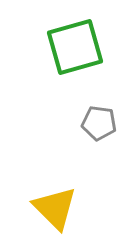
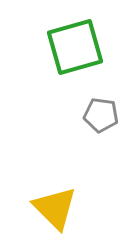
gray pentagon: moved 2 px right, 8 px up
